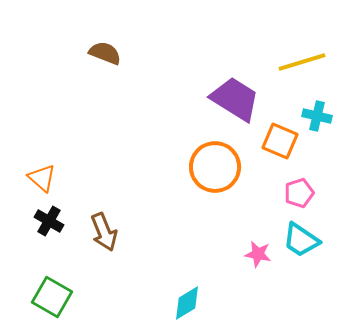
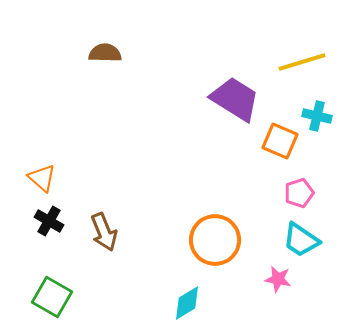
brown semicircle: rotated 20 degrees counterclockwise
orange circle: moved 73 px down
pink star: moved 20 px right, 25 px down
